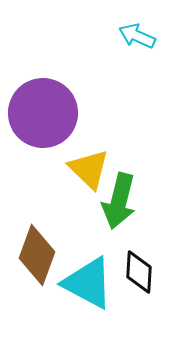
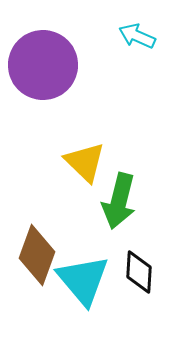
purple circle: moved 48 px up
yellow triangle: moved 4 px left, 7 px up
cyan triangle: moved 5 px left, 3 px up; rotated 22 degrees clockwise
